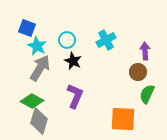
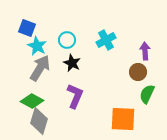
black star: moved 1 px left, 2 px down
